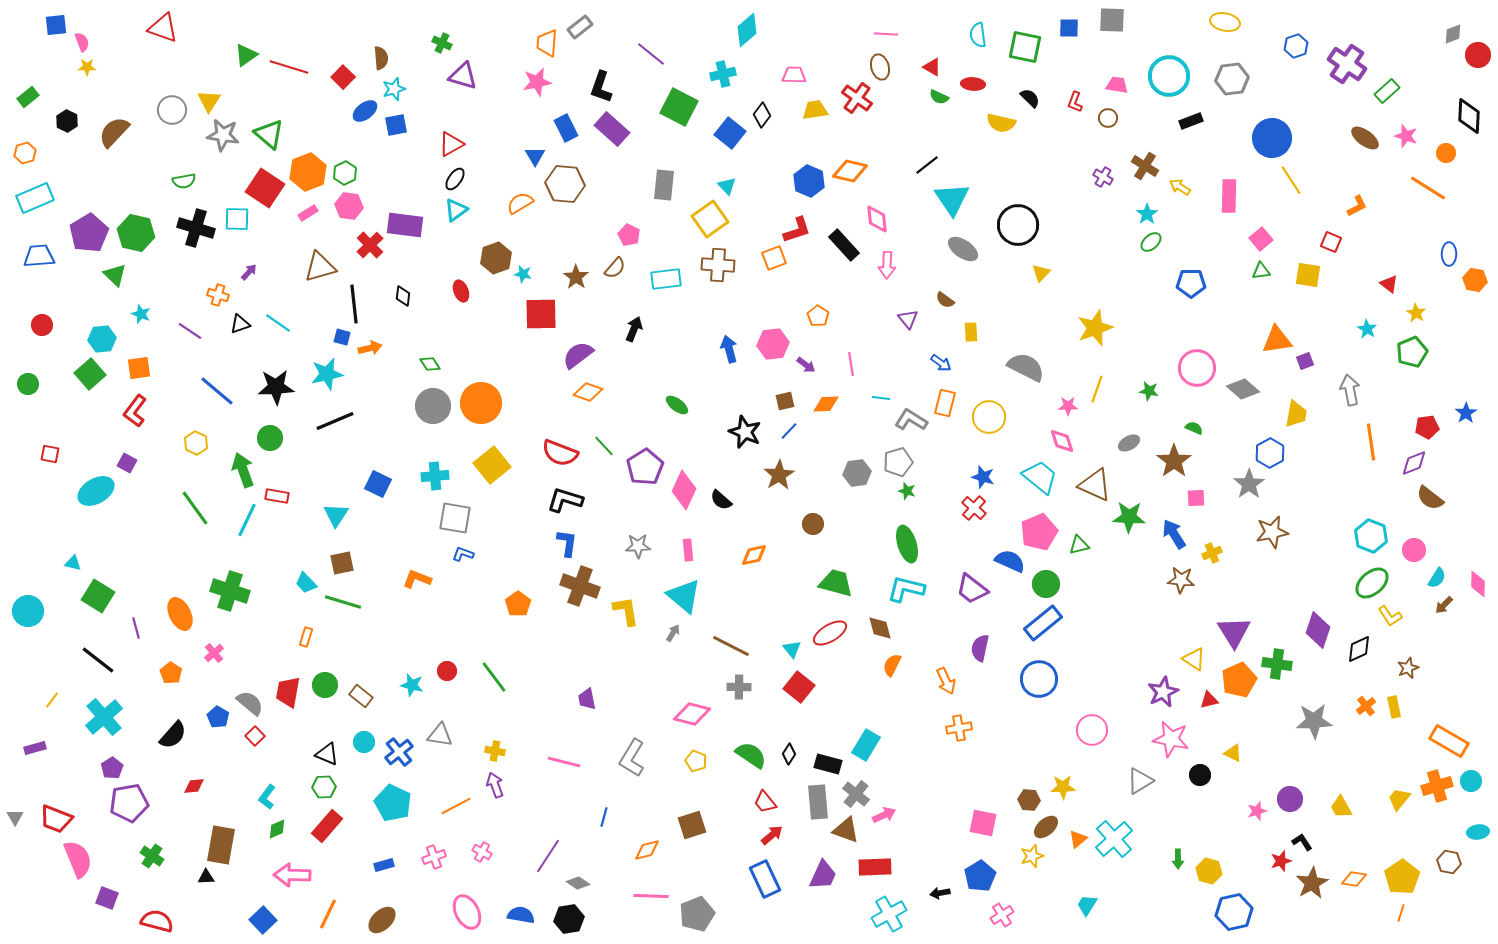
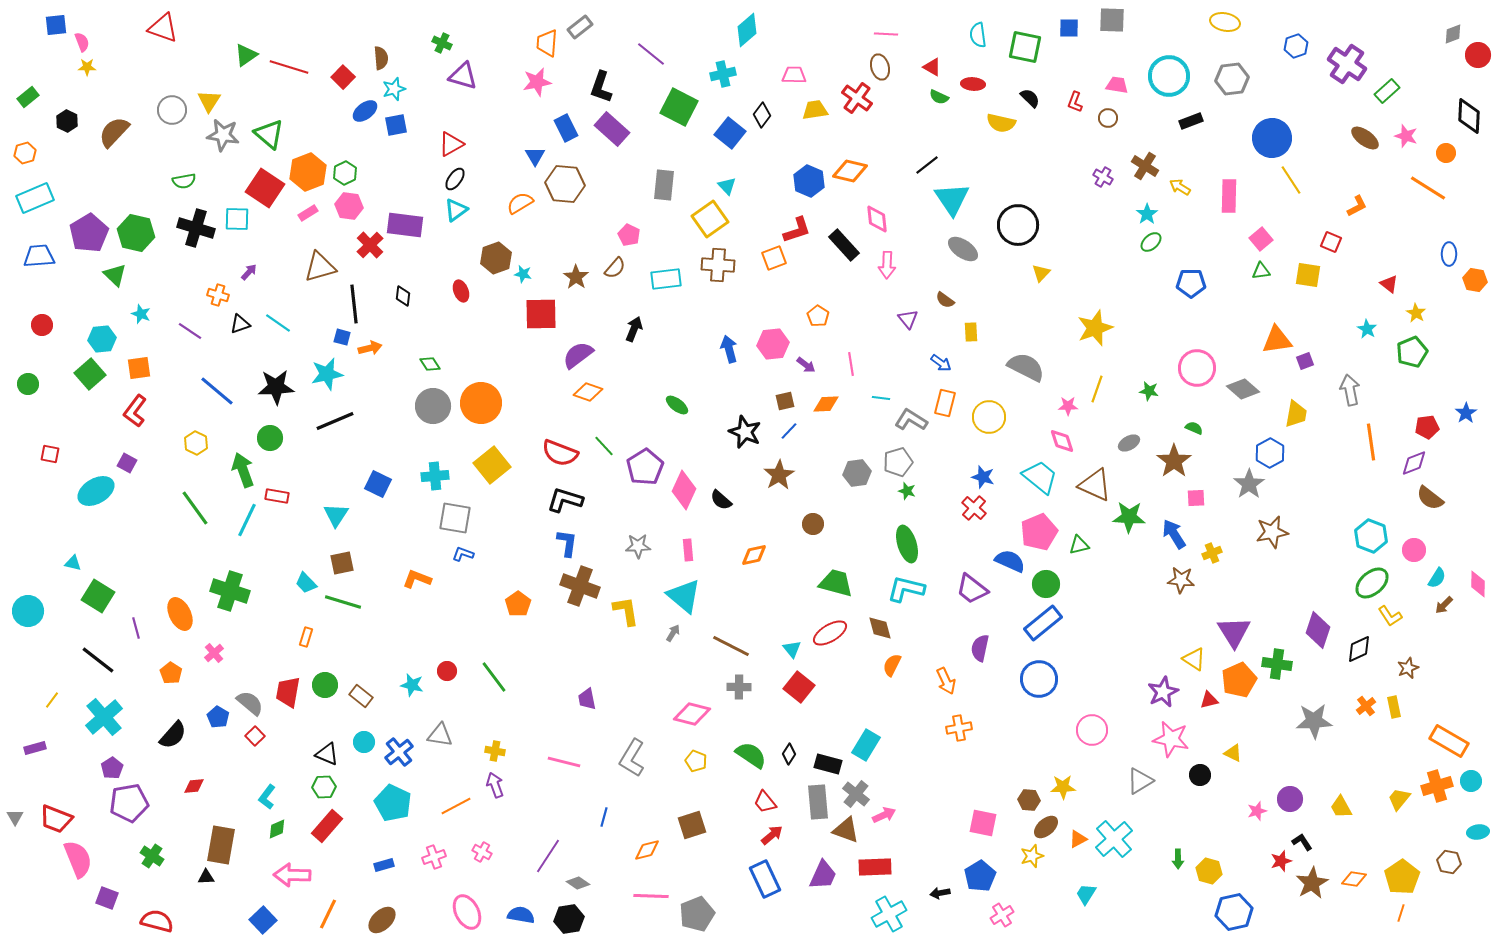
orange triangle at (1078, 839): rotated 12 degrees clockwise
cyan trapezoid at (1087, 905): moved 1 px left, 11 px up
